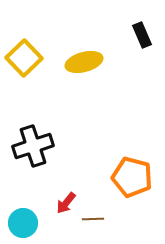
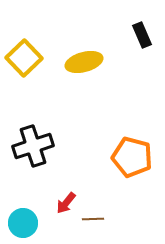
orange pentagon: moved 20 px up
